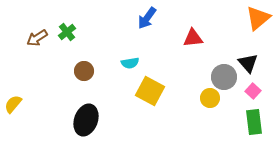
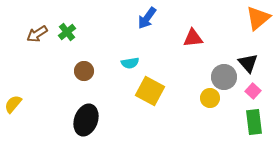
brown arrow: moved 4 px up
